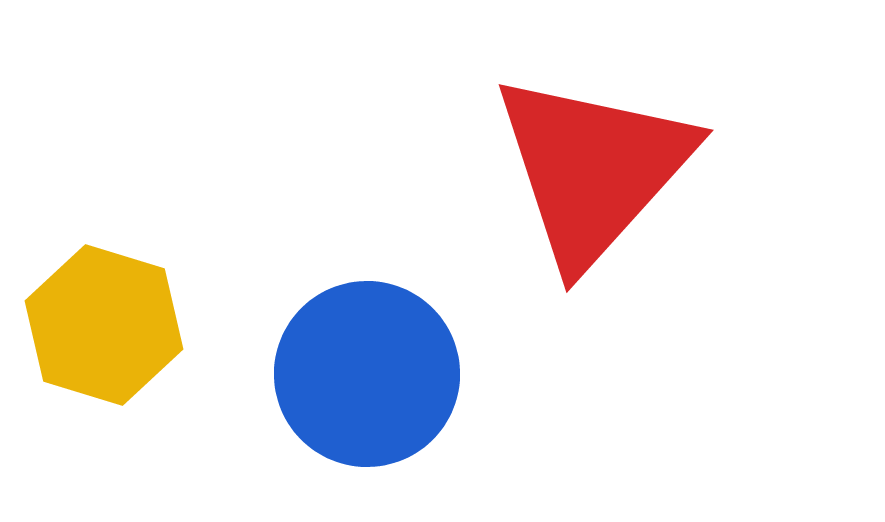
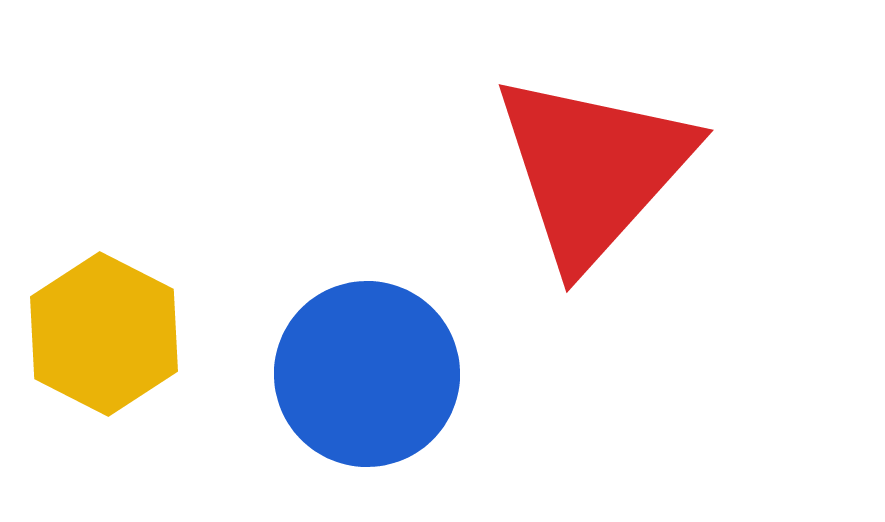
yellow hexagon: moved 9 px down; rotated 10 degrees clockwise
